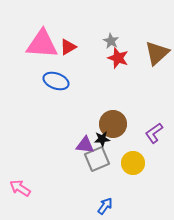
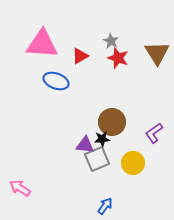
red triangle: moved 12 px right, 9 px down
brown triangle: rotated 20 degrees counterclockwise
brown circle: moved 1 px left, 2 px up
